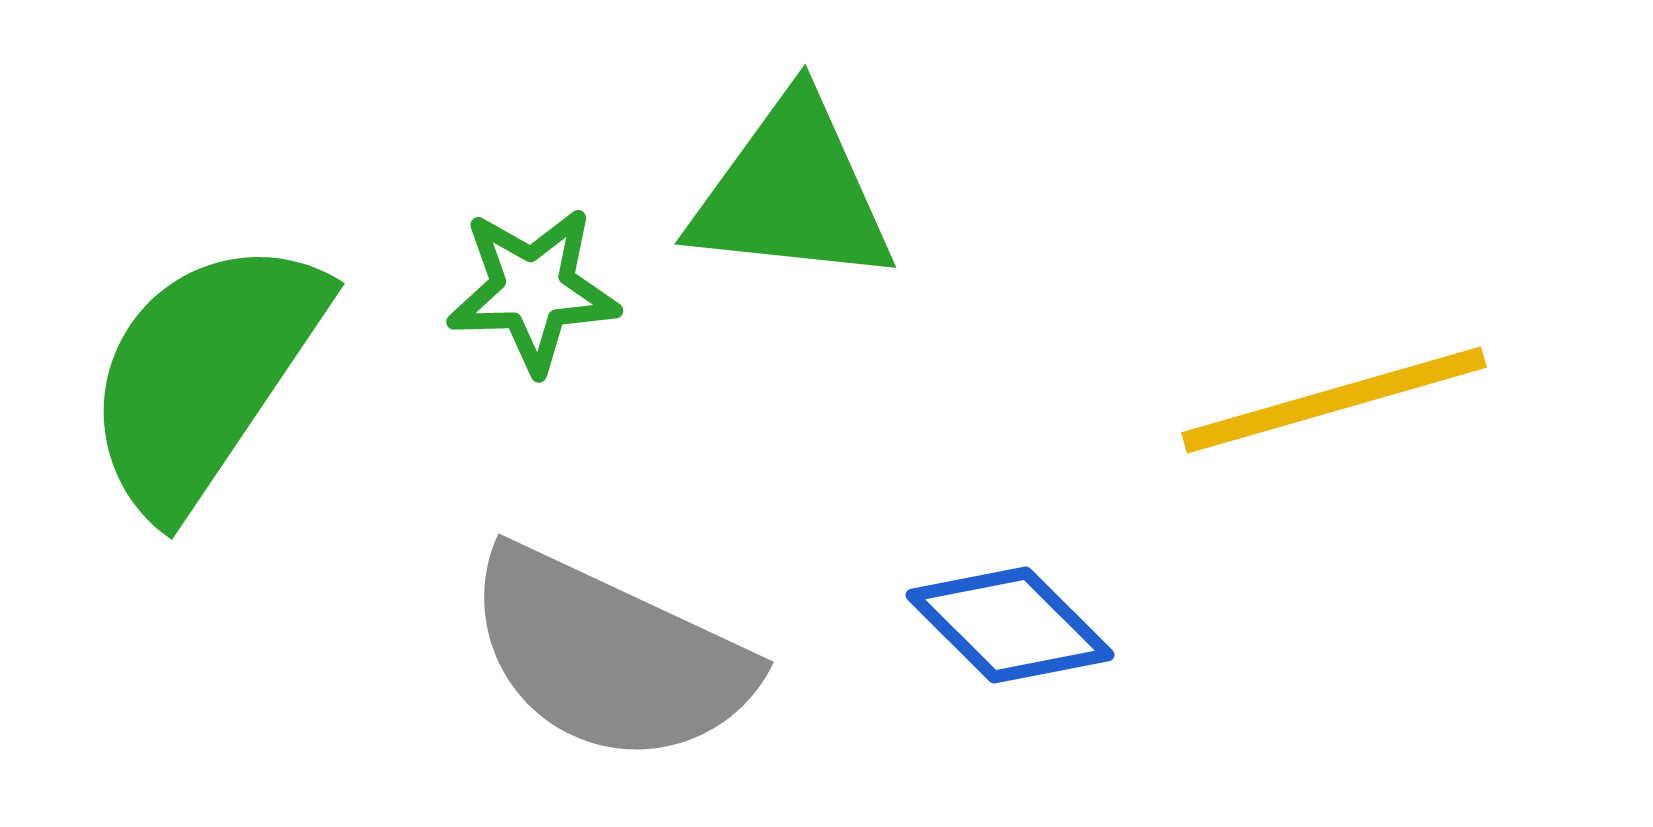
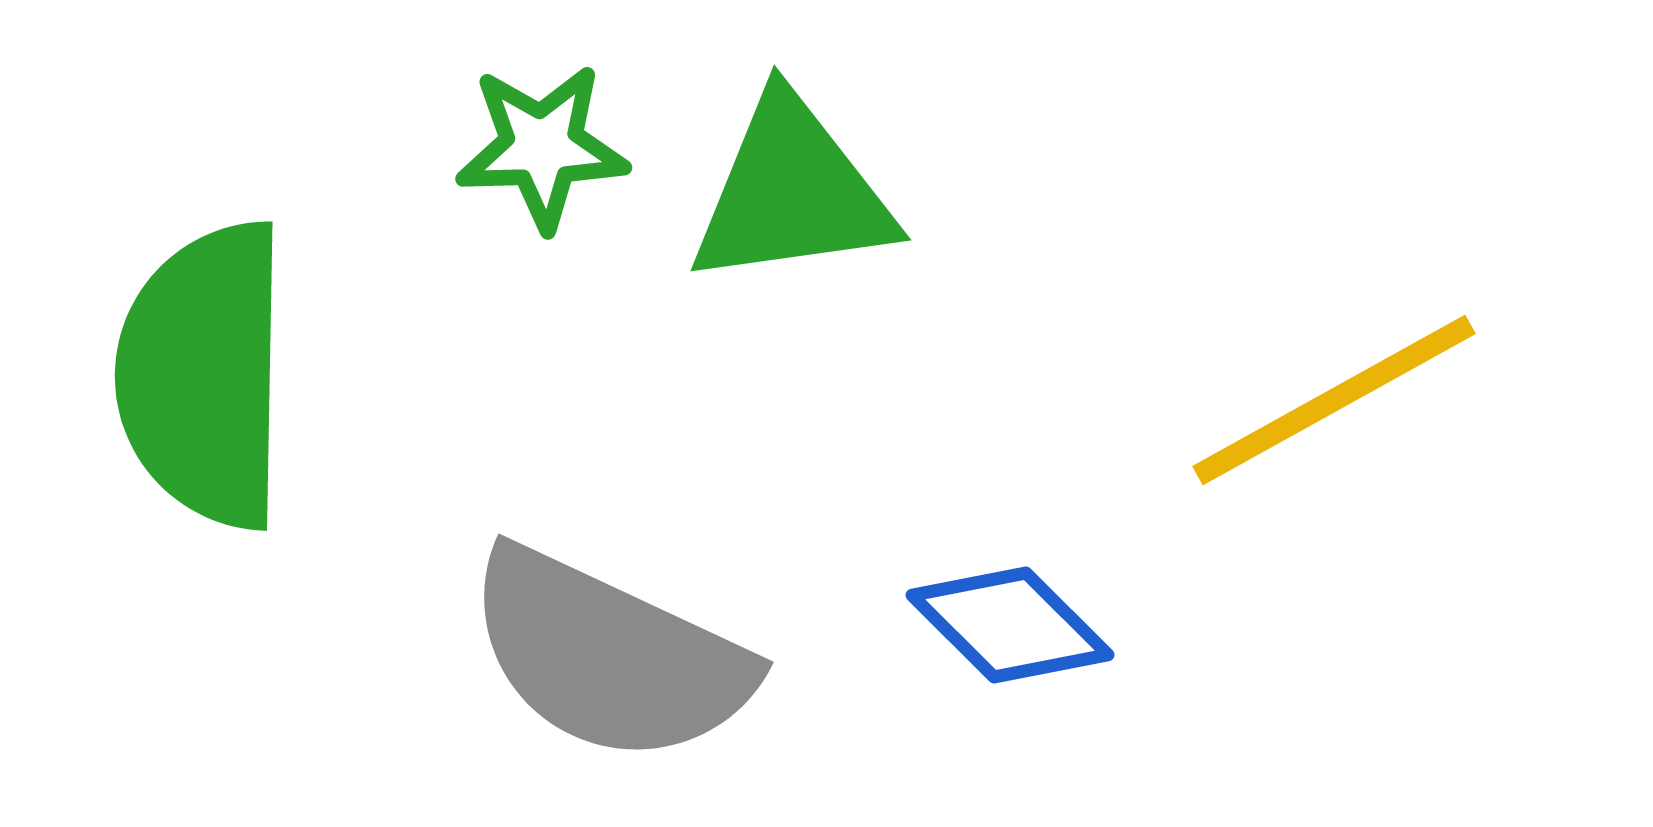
green triangle: rotated 14 degrees counterclockwise
green star: moved 9 px right, 143 px up
green semicircle: rotated 33 degrees counterclockwise
yellow line: rotated 13 degrees counterclockwise
